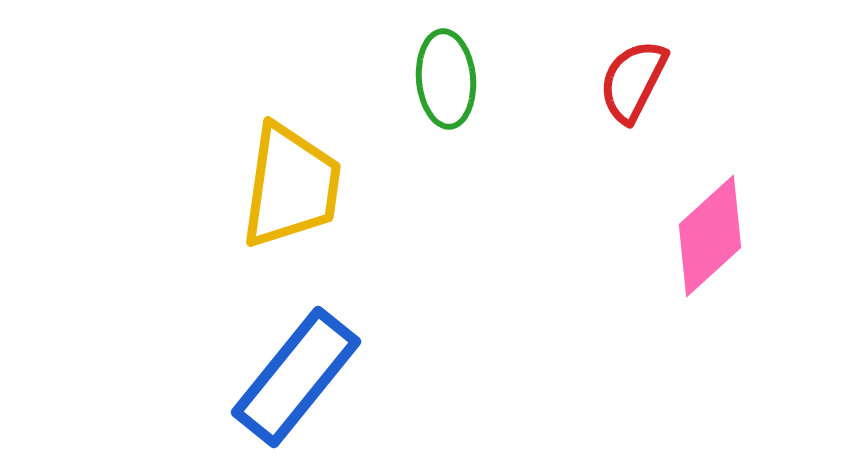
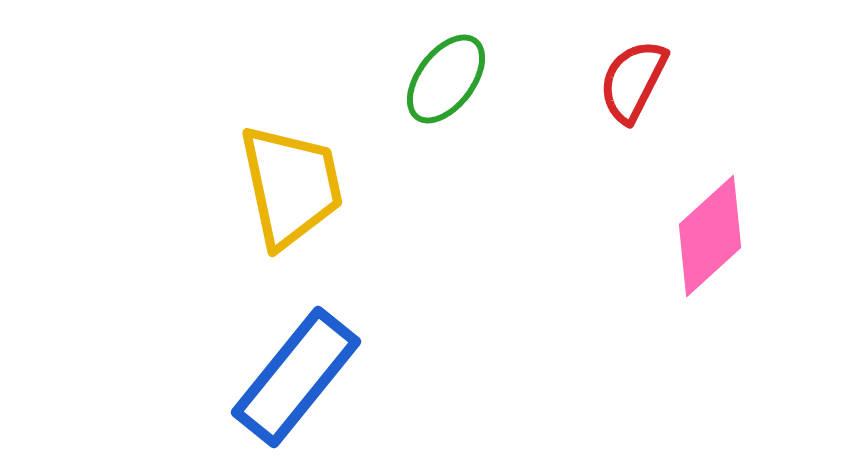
green ellipse: rotated 42 degrees clockwise
yellow trapezoid: rotated 20 degrees counterclockwise
